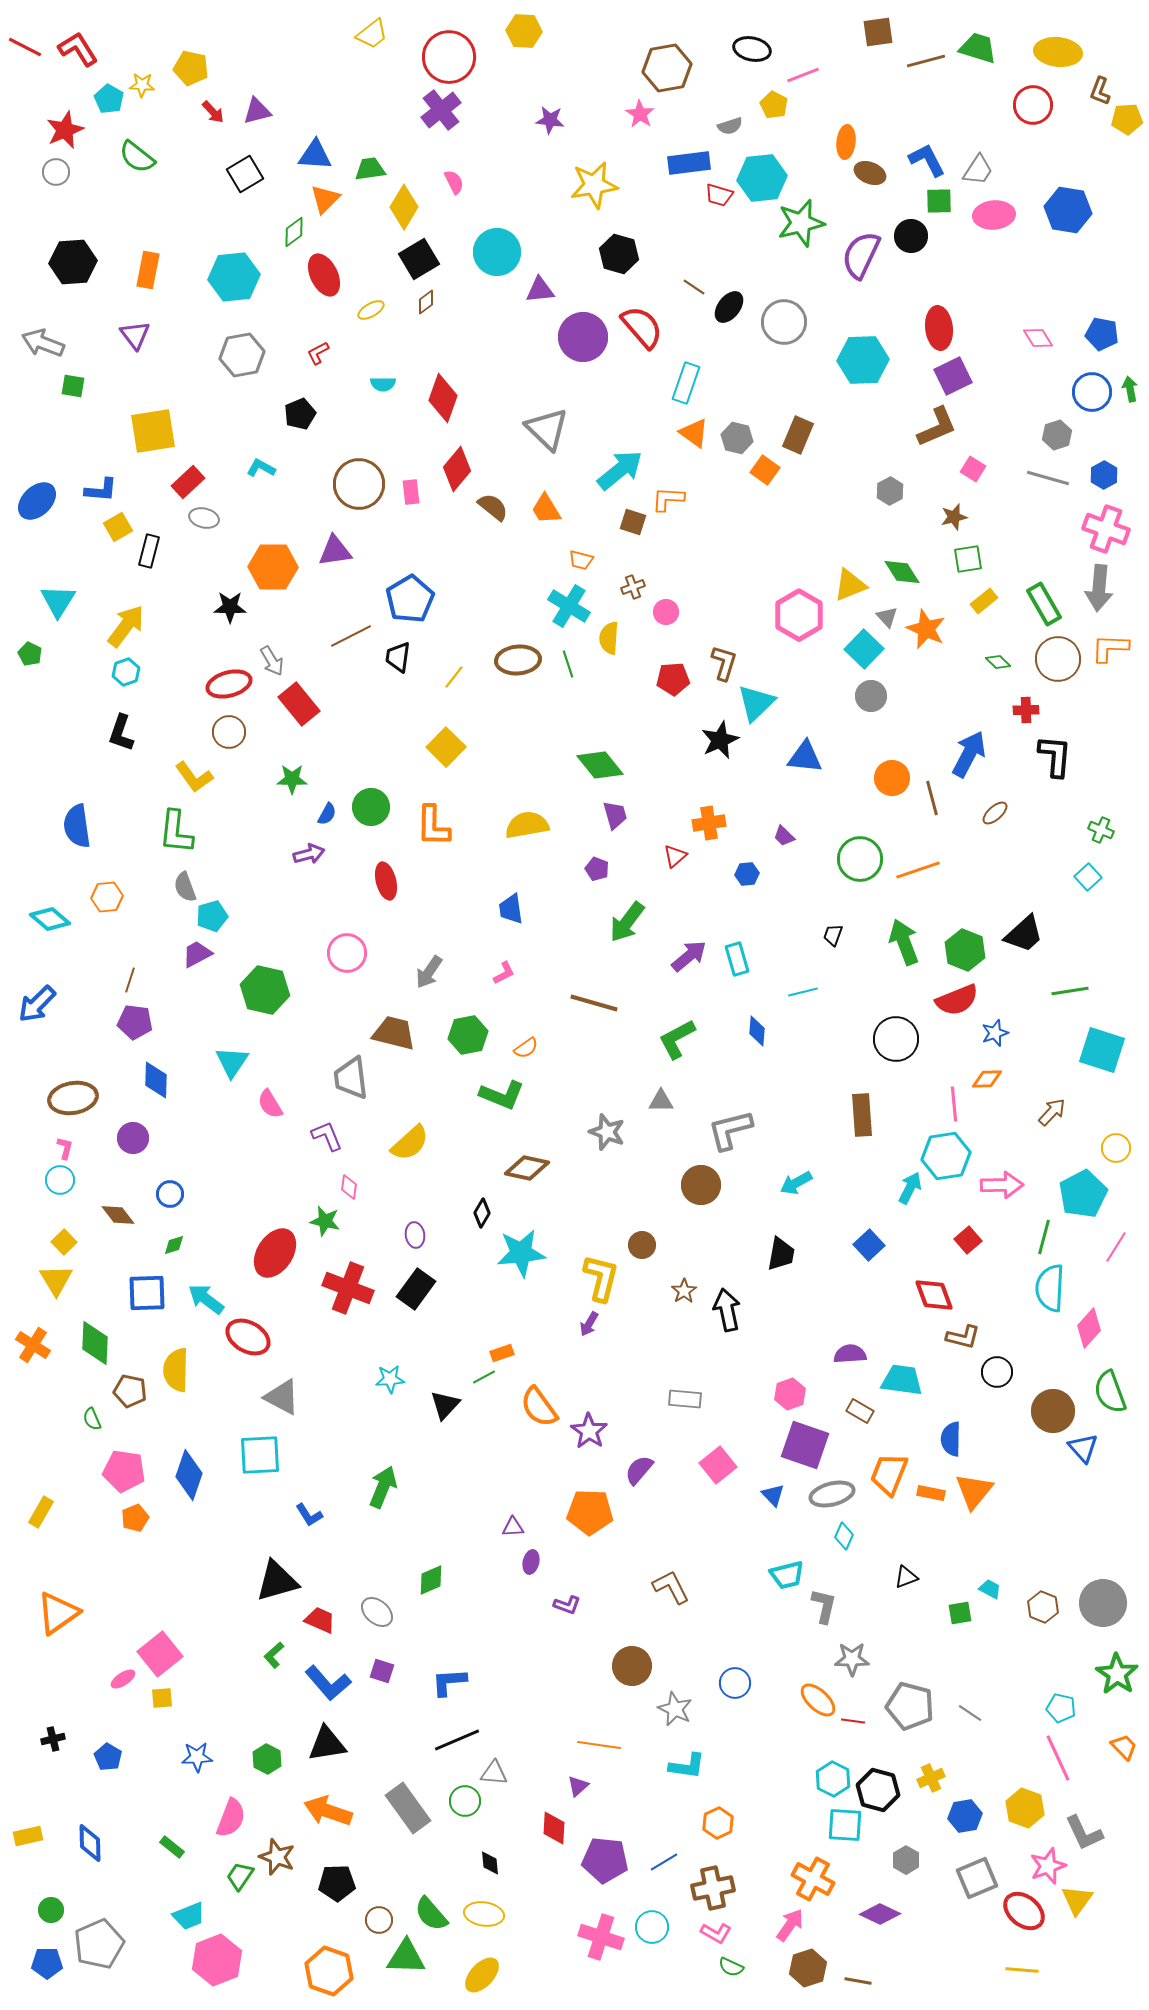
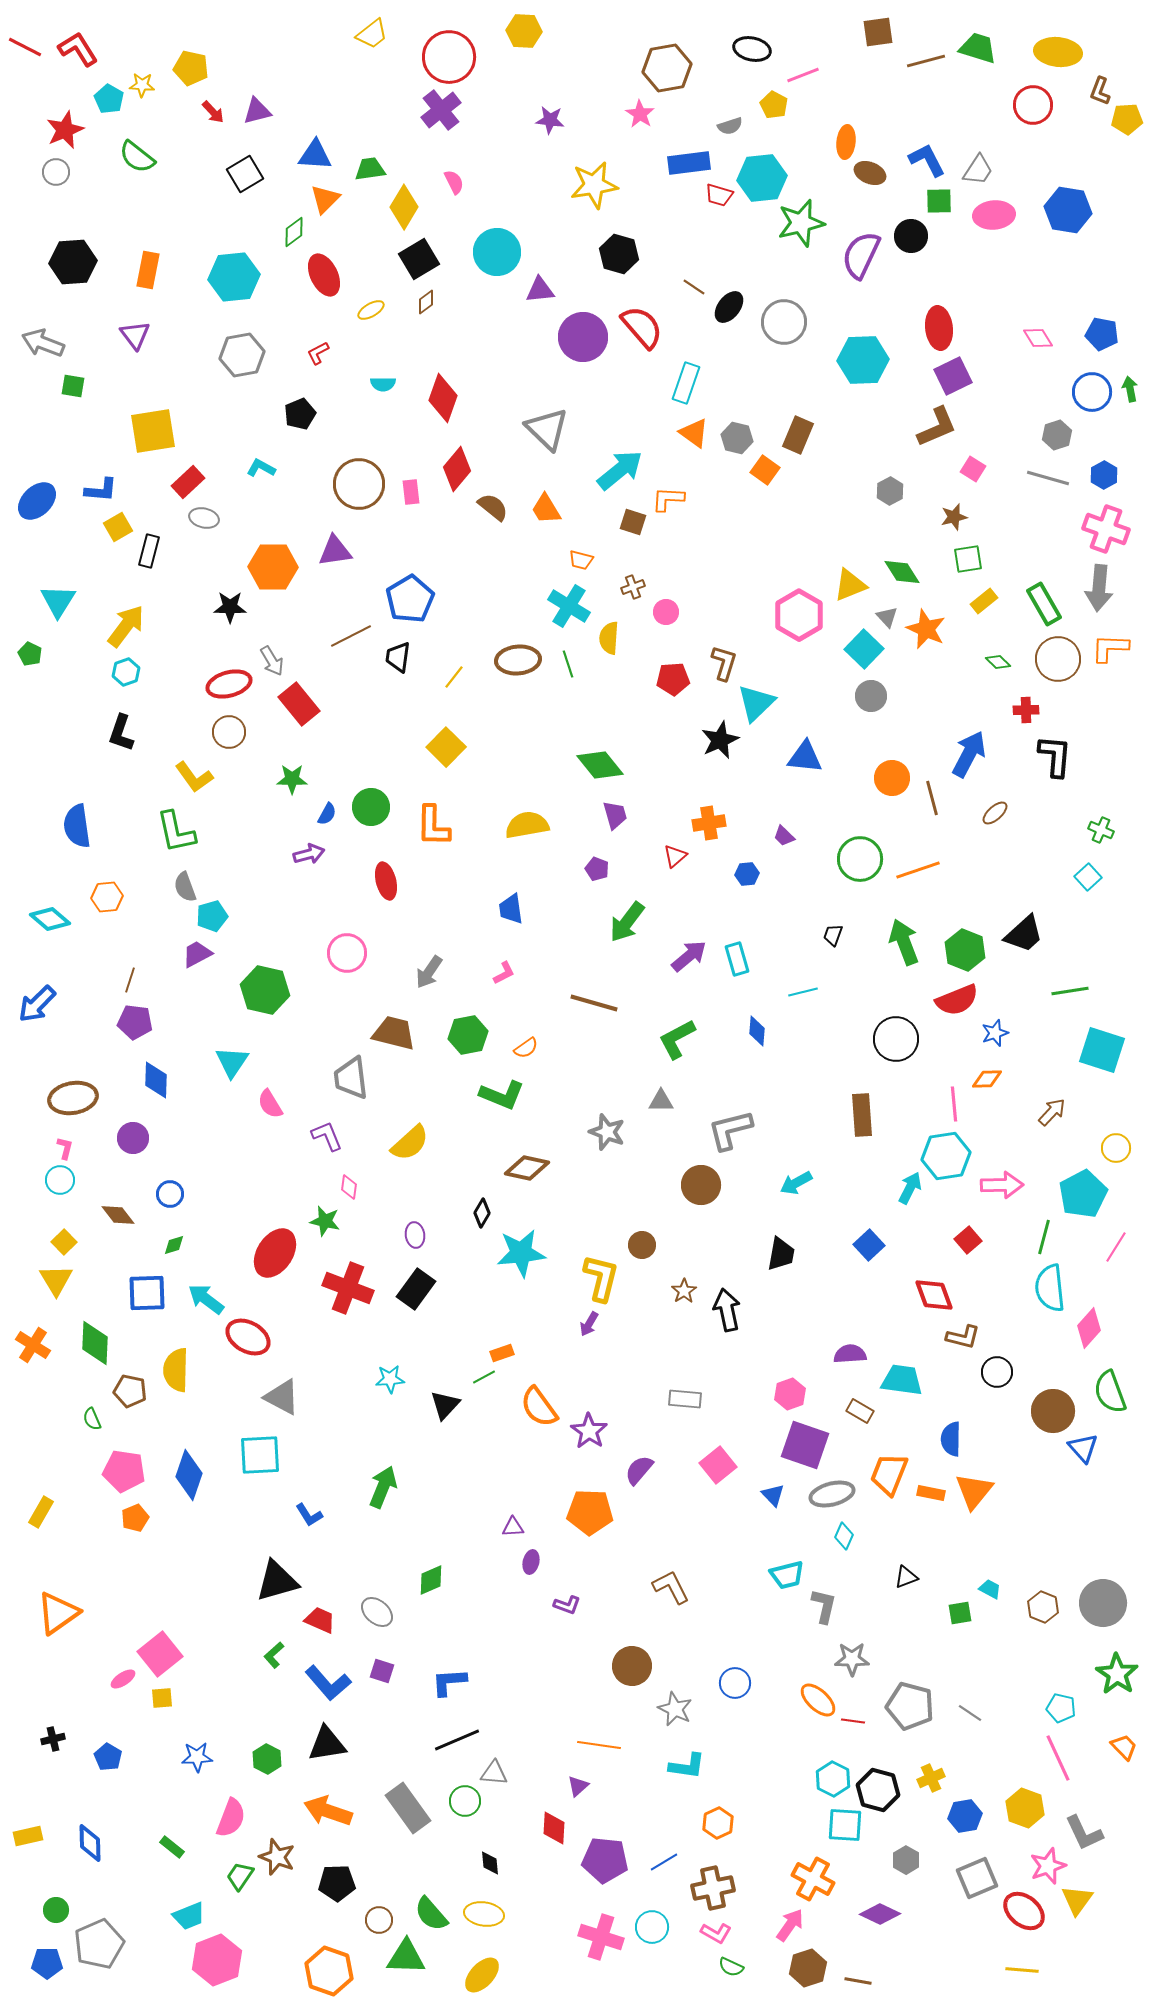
green L-shape at (176, 832): rotated 18 degrees counterclockwise
cyan semicircle at (1050, 1288): rotated 9 degrees counterclockwise
green circle at (51, 1910): moved 5 px right
